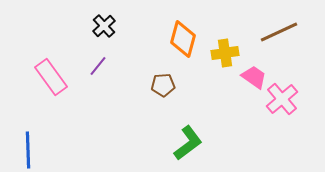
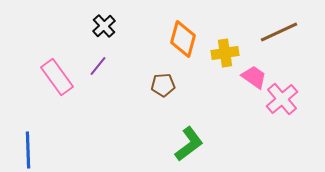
pink rectangle: moved 6 px right
green L-shape: moved 1 px right, 1 px down
